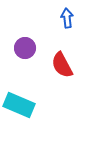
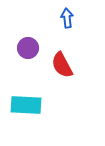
purple circle: moved 3 px right
cyan rectangle: moved 7 px right; rotated 20 degrees counterclockwise
